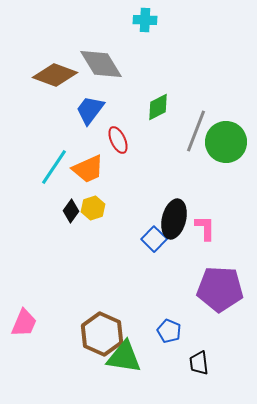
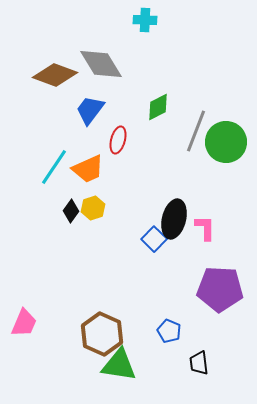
red ellipse: rotated 40 degrees clockwise
green triangle: moved 5 px left, 8 px down
